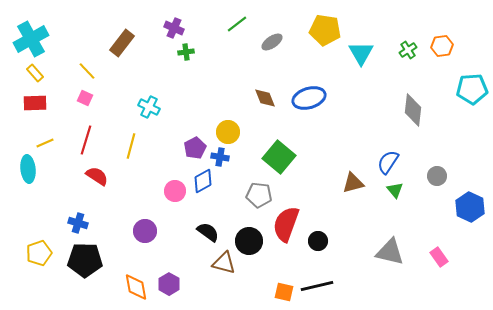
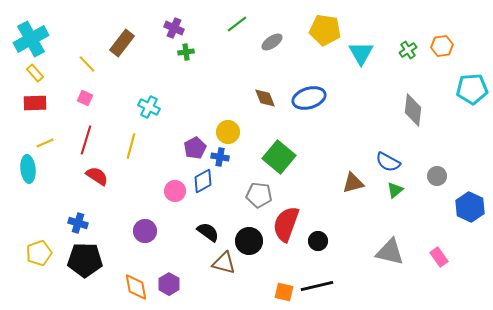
yellow line at (87, 71): moved 7 px up
blue semicircle at (388, 162): rotated 95 degrees counterclockwise
green triangle at (395, 190): rotated 30 degrees clockwise
